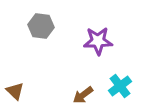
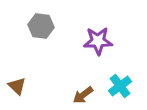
brown triangle: moved 2 px right, 5 px up
